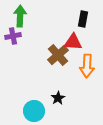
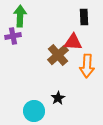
black rectangle: moved 1 px right, 2 px up; rotated 14 degrees counterclockwise
